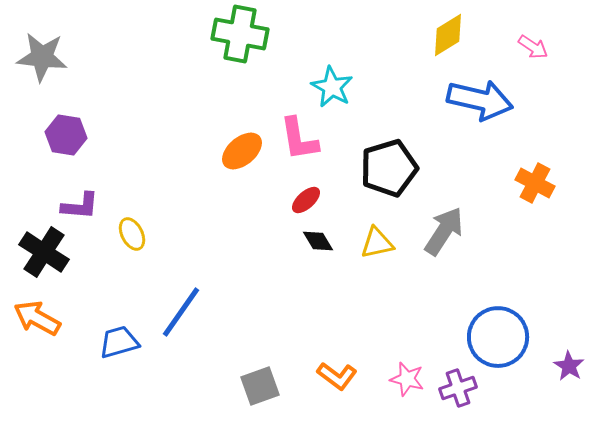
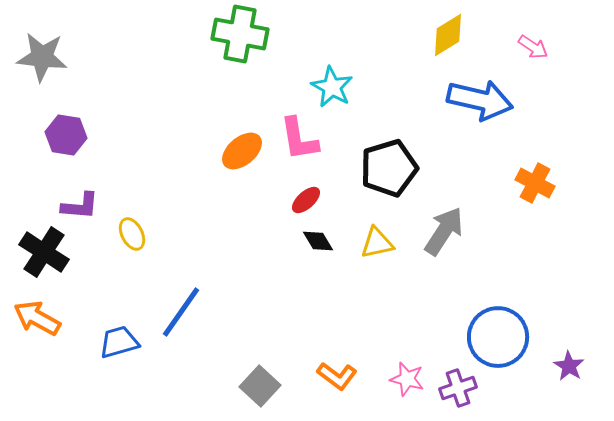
gray square: rotated 27 degrees counterclockwise
